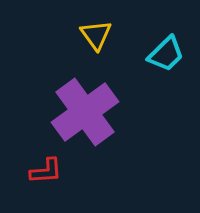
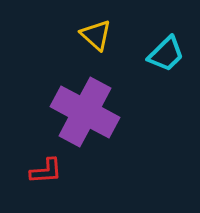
yellow triangle: rotated 12 degrees counterclockwise
purple cross: rotated 26 degrees counterclockwise
